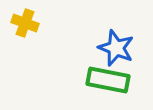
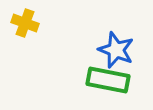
blue star: moved 2 px down
